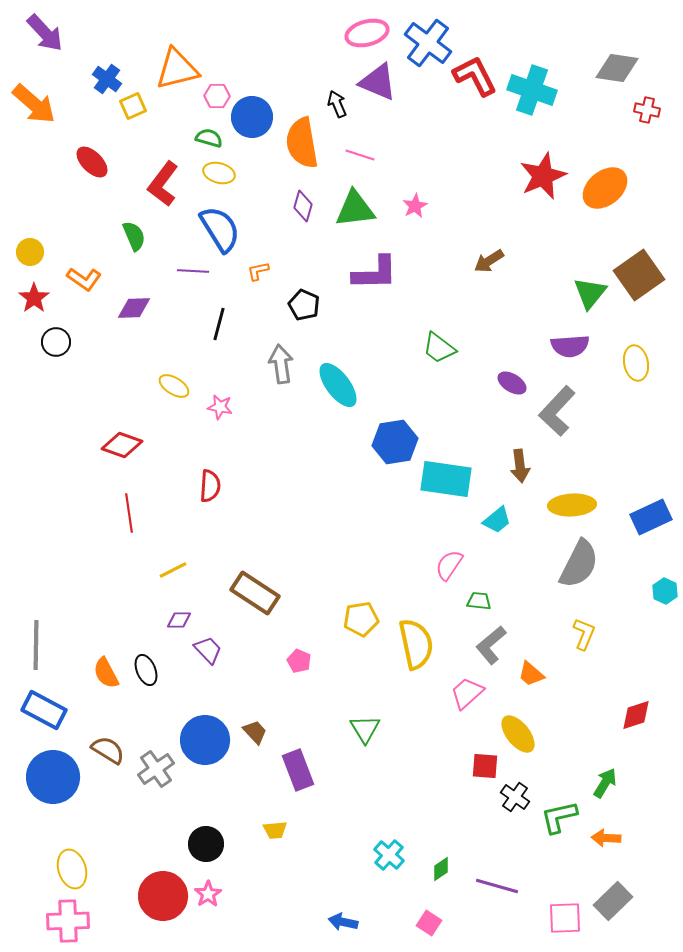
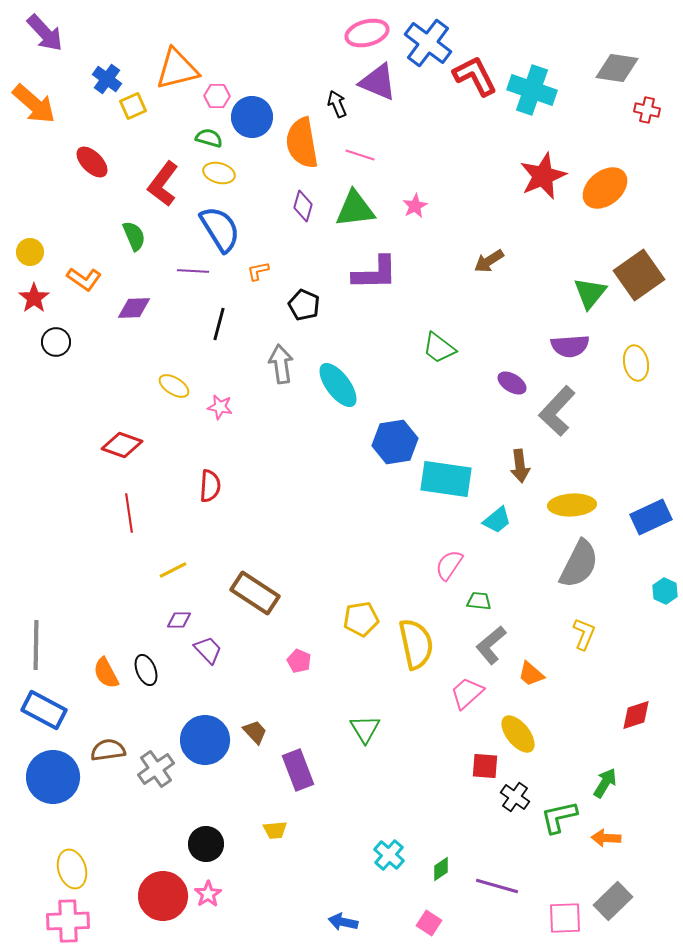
brown semicircle at (108, 750): rotated 40 degrees counterclockwise
